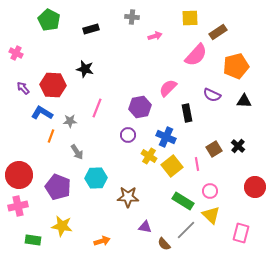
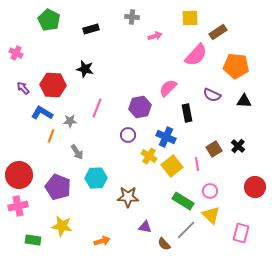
orange pentagon at (236, 66): rotated 20 degrees clockwise
